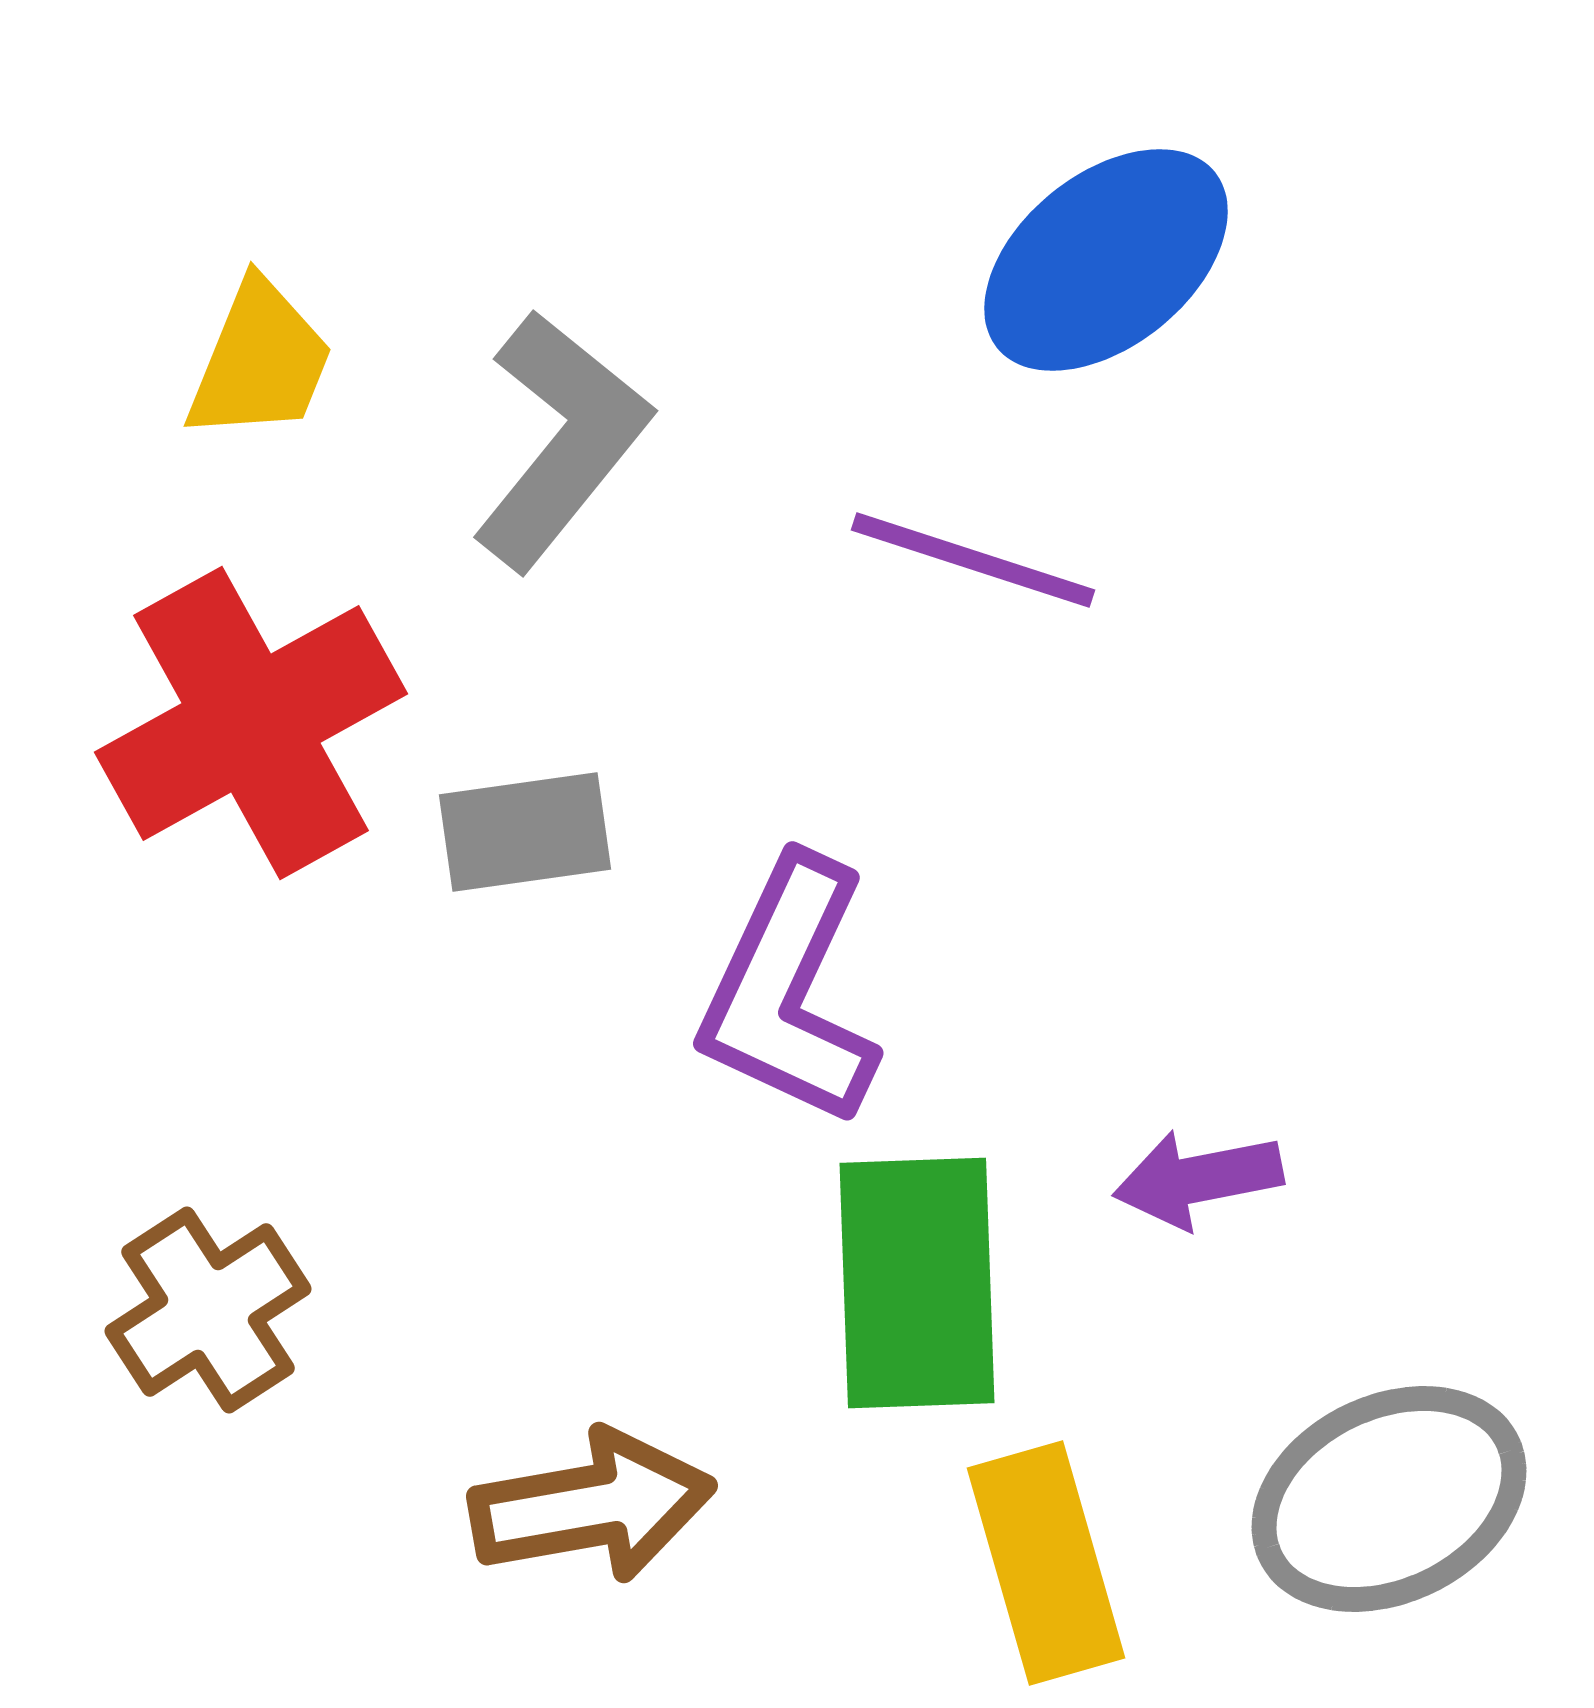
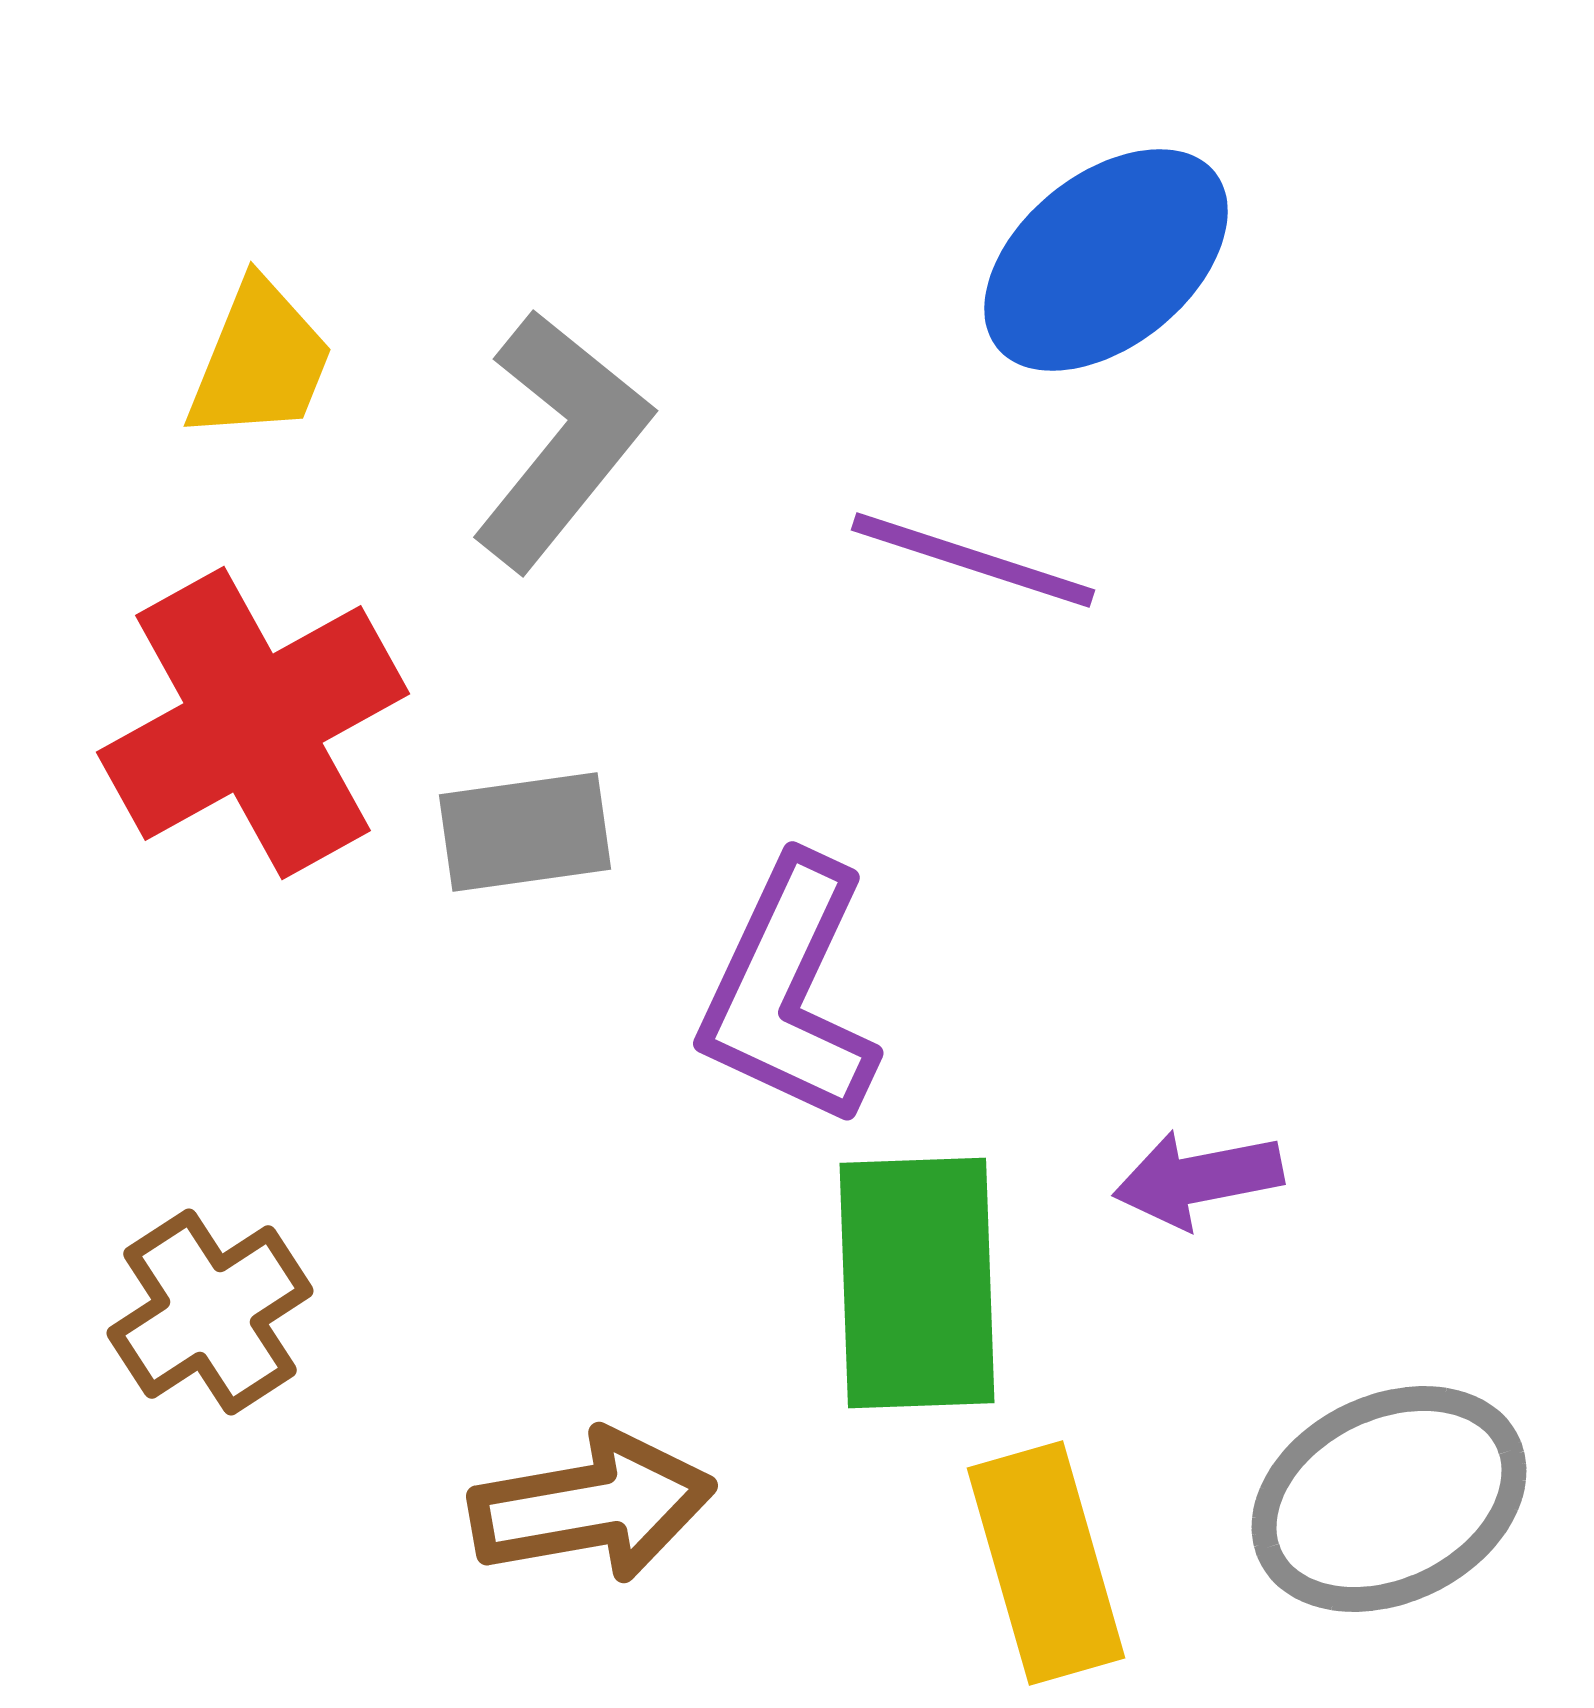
red cross: moved 2 px right
brown cross: moved 2 px right, 2 px down
